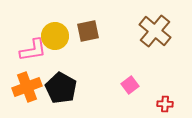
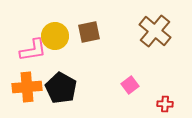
brown square: moved 1 px right, 1 px down
orange cross: rotated 16 degrees clockwise
